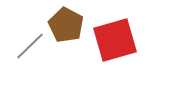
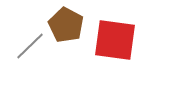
red square: rotated 24 degrees clockwise
